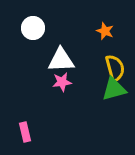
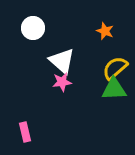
white triangle: moved 1 px right, 1 px down; rotated 44 degrees clockwise
yellow semicircle: rotated 116 degrees counterclockwise
green triangle: rotated 12 degrees clockwise
